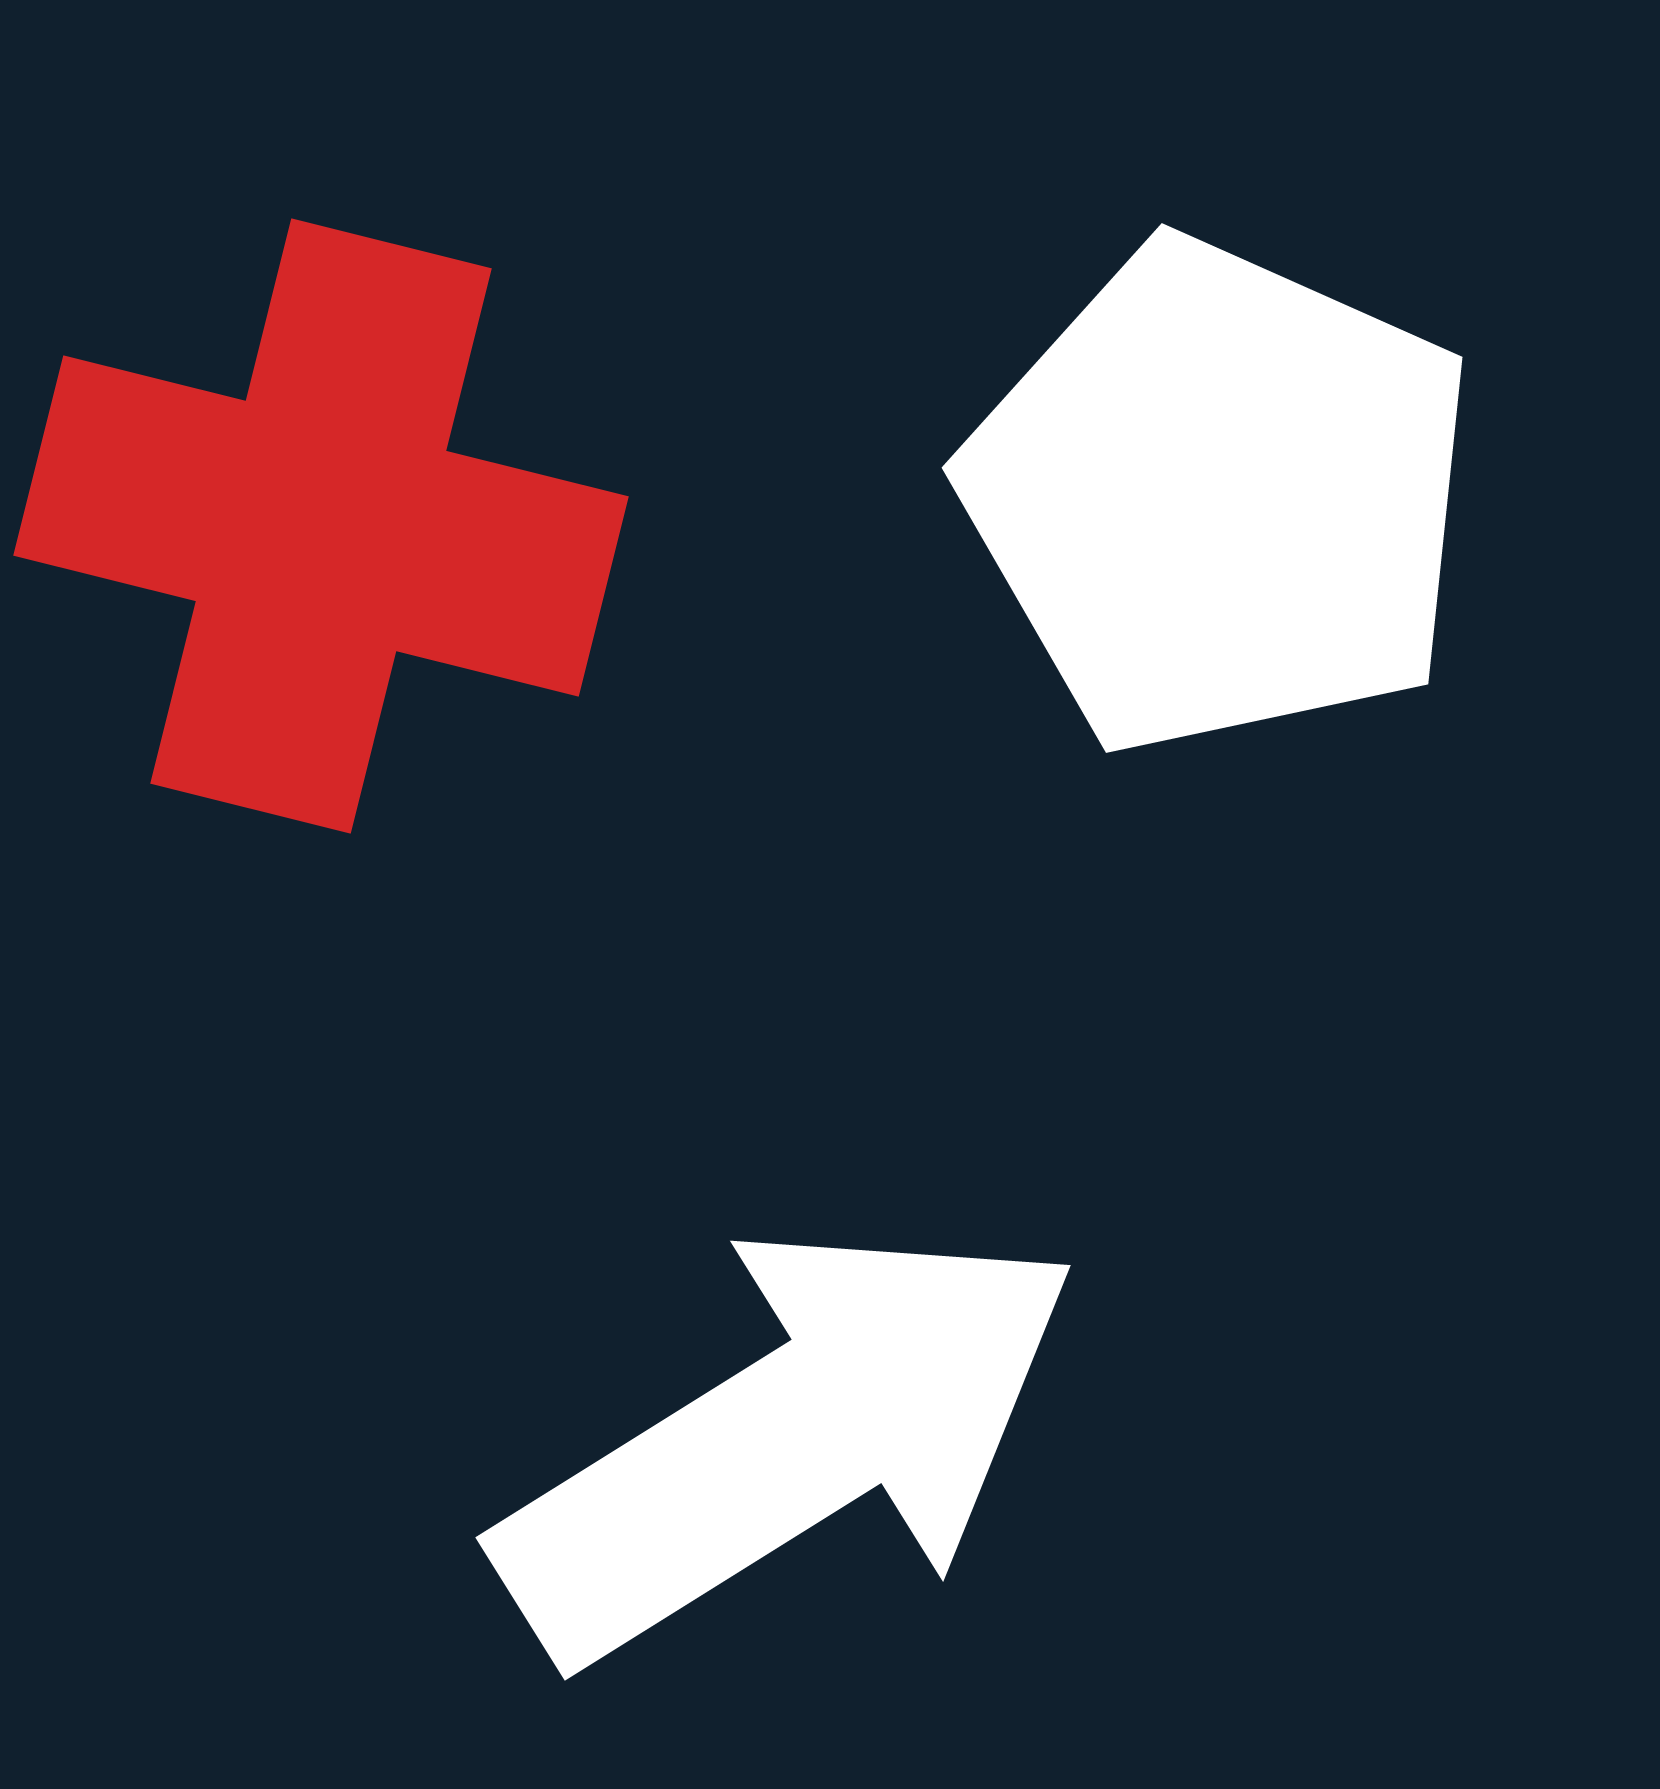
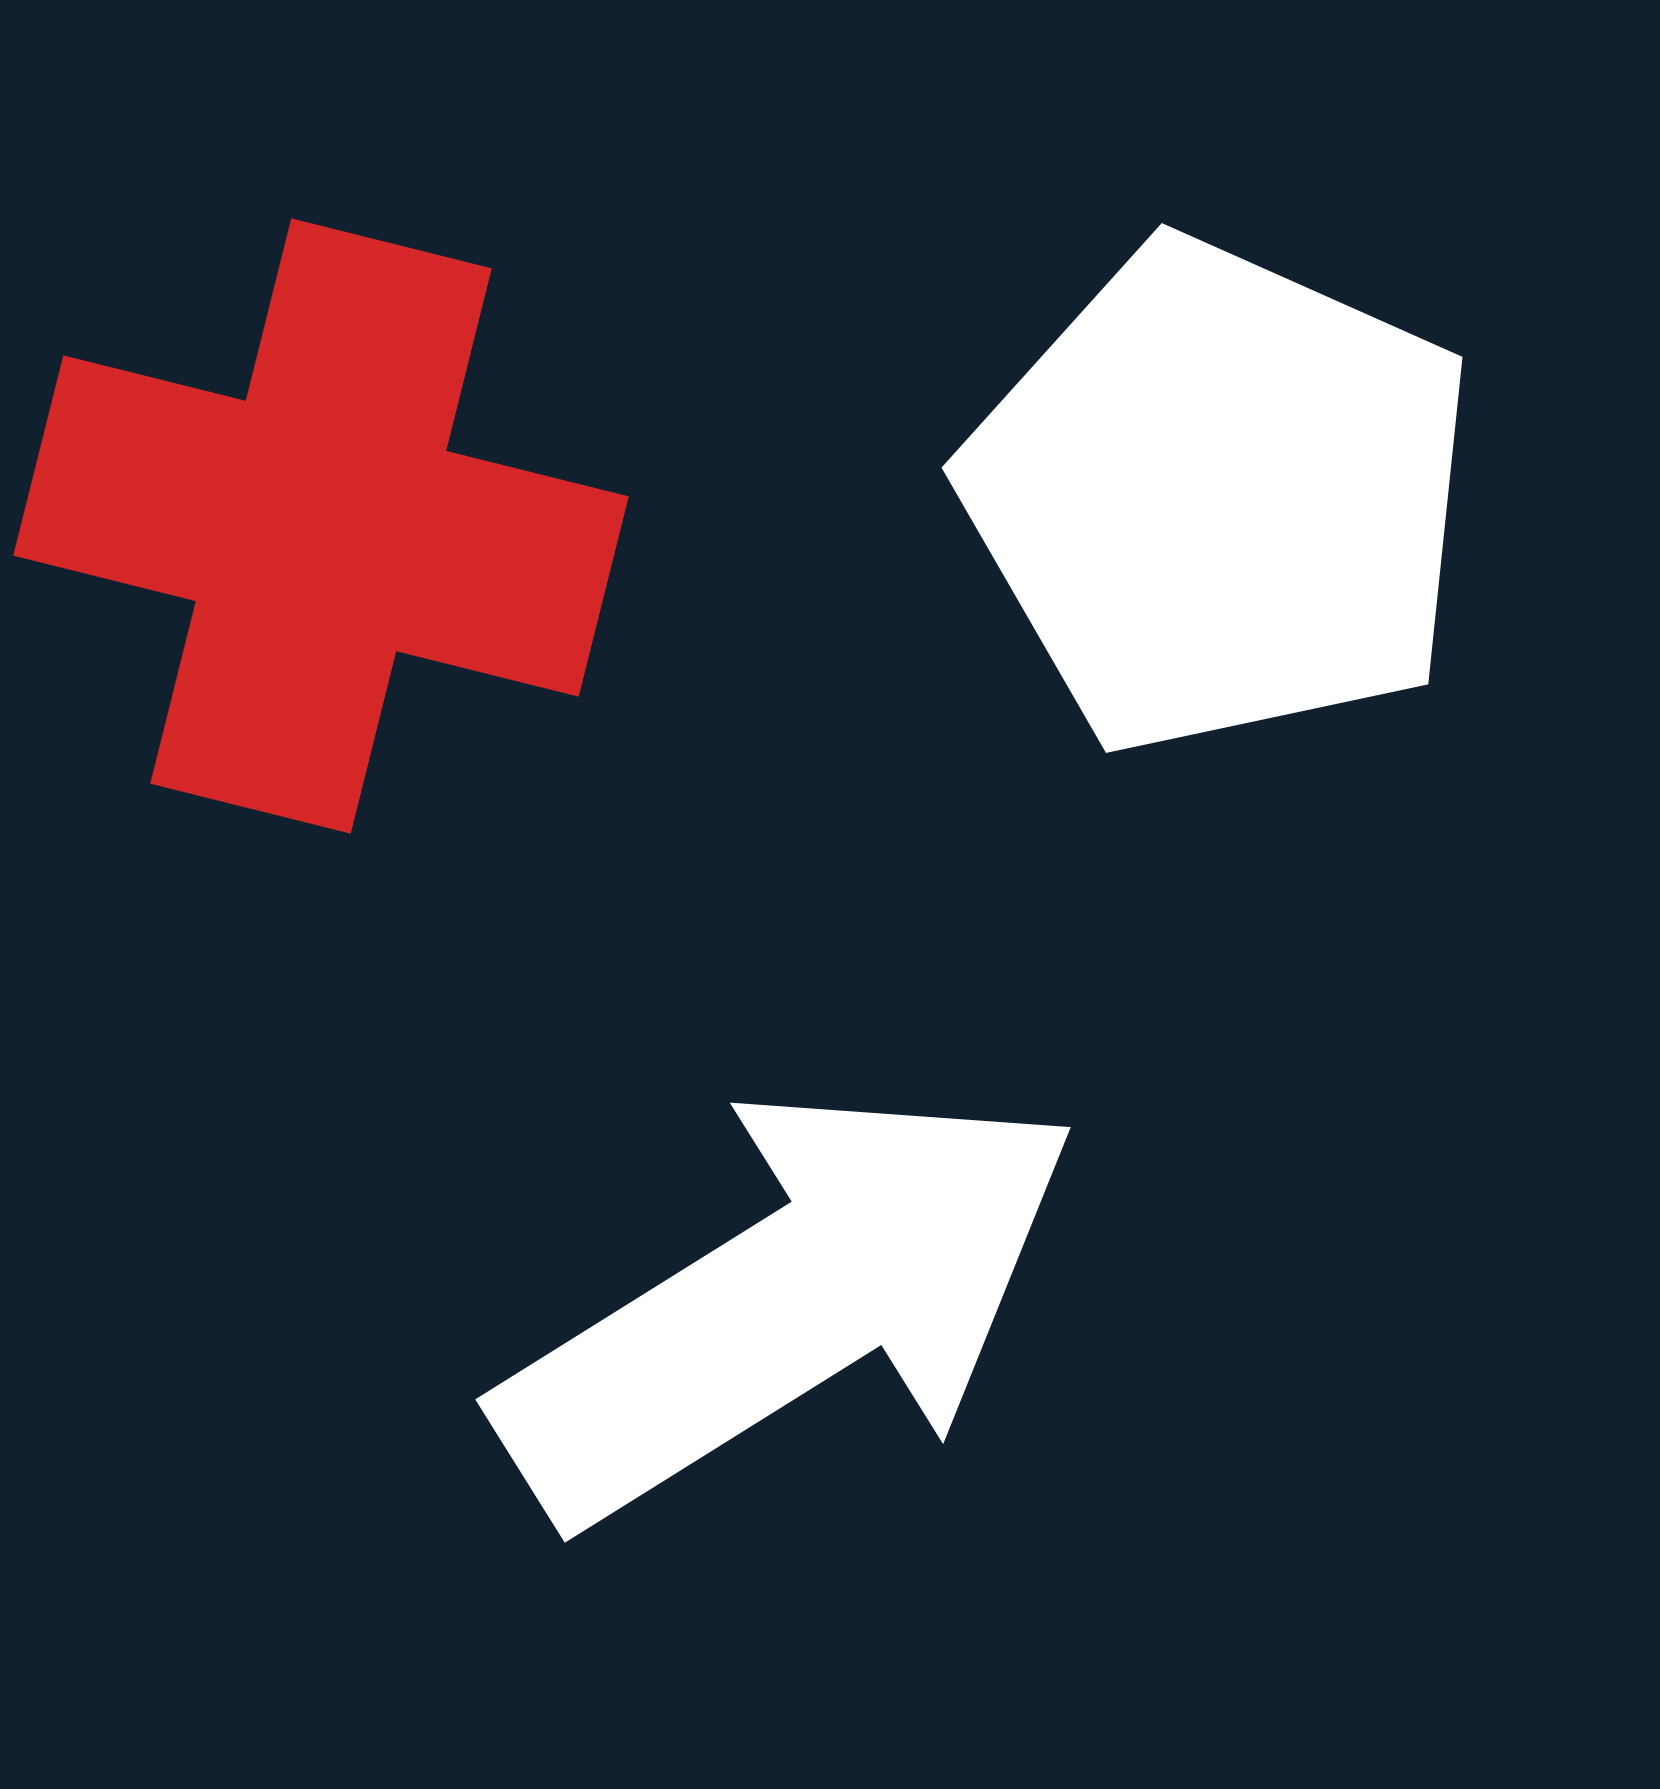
white arrow: moved 138 px up
